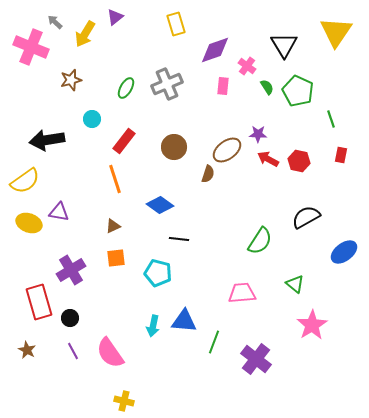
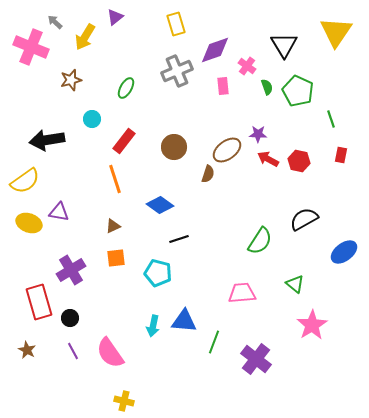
yellow arrow at (85, 34): moved 3 px down
gray cross at (167, 84): moved 10 px right, 13 px up
pink rectangle at (223, 86): rotated 12 degrees counterclockwise
green semicircle at (267, 87): rotated 14 degrees clockwise
black semicircle at (306, 217): moved 2 px left, 2 px down
black line at (179, 239): rotated 24 degrees counterclockwise
